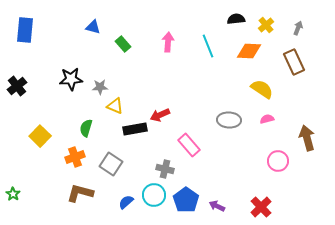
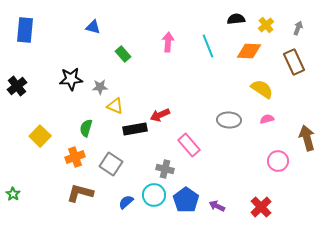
green rectangle: moved 10 px down
